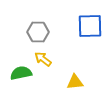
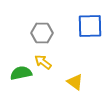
gray hexagon: moved 4 px right, 1 px down
yellow arrow: moved 3 px down
yellow triangle: rotated 42 degrees clockwise
